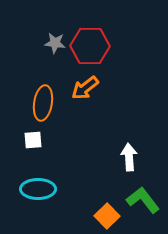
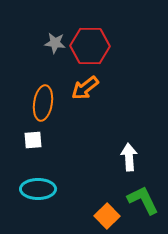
green L-shape: rotated 12 degrees clockwise
